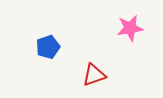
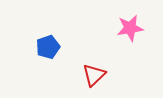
red triangle: rotated 25 degrees counterclockwise
